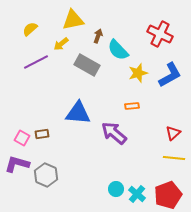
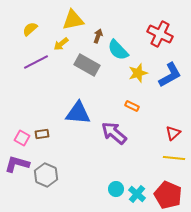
orange rectangle: rotated 32 degrees clockwise
red pentagon: rotated 28 degrees counterclockwise
